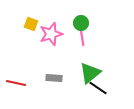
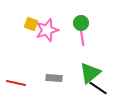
pink star: moved 4 px left, 4 px up
